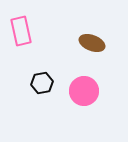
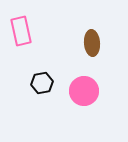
brown ellipse: rotated 65 degrees clockwise
